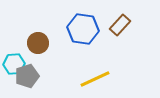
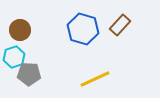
blue hexagon: rotated 8 degrees clockwise
brown circle: moved 18 px left, 13 px up
cyan hexagon: moved 7 px up; rotated 15 degrees counterclockwise
gray pentagon: moved 2 px right, 2 px up; rotated 20 degrees clockwise
